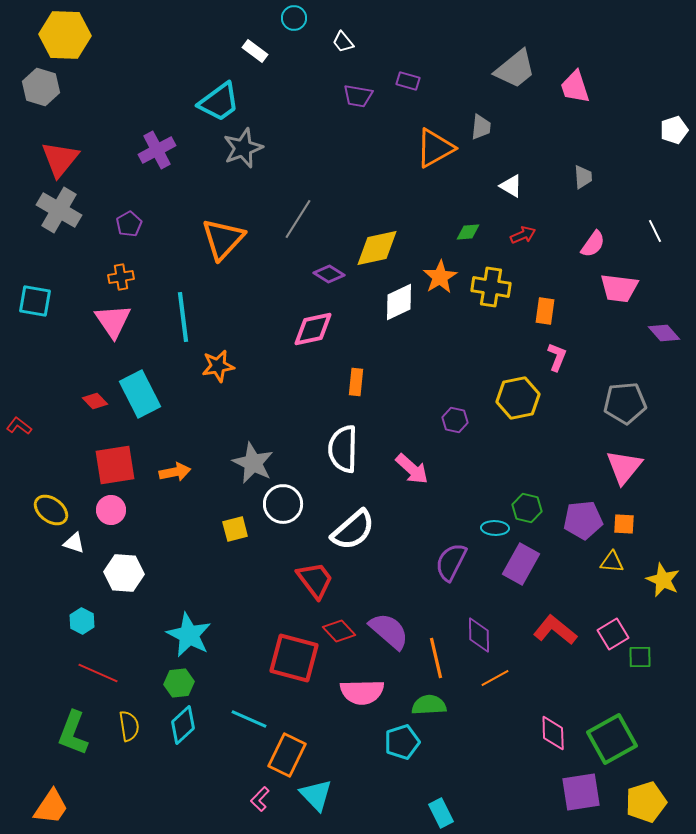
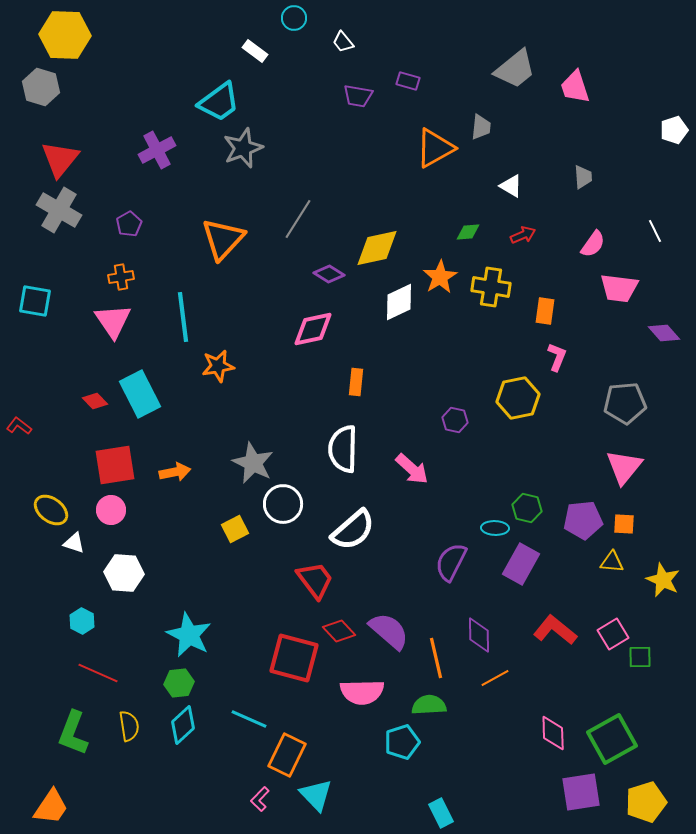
yellow square at (235, 529): rotated 12 degrees counterclockwise
